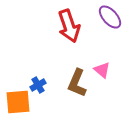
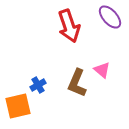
orange square: moved 4 px down; rotated 8 degrees counterclockwise
